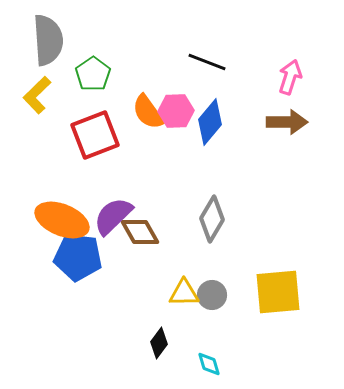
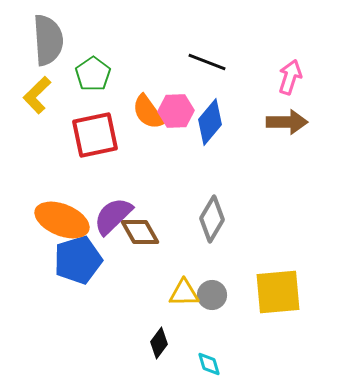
red square: rotated 9 degrees clockwise
blue pentagon: moved 3 px down; rotated 24 degrees counterclockwise
